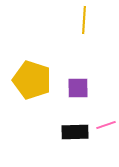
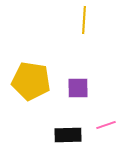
yellow pentagon: moved 1 px left, 1 px down; rotated 9 degrees counterclockwise
black rectangle: moved 7 px left, 3 px down
